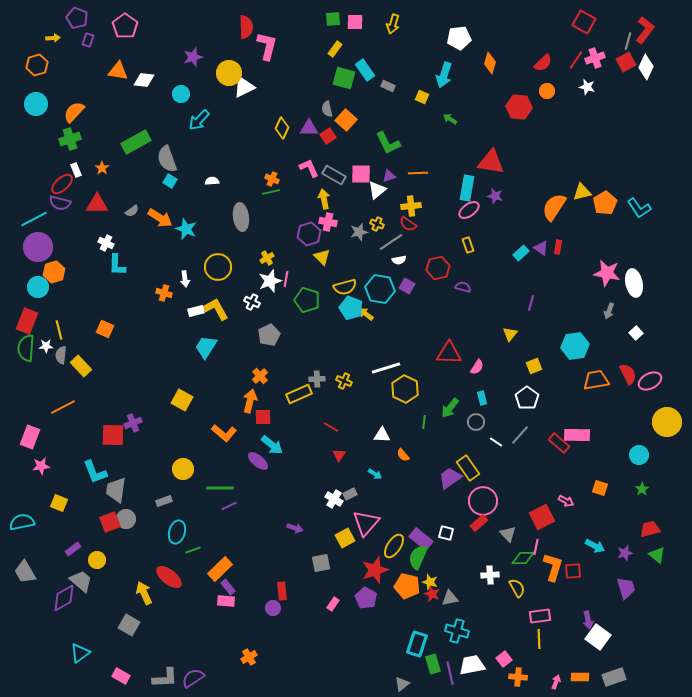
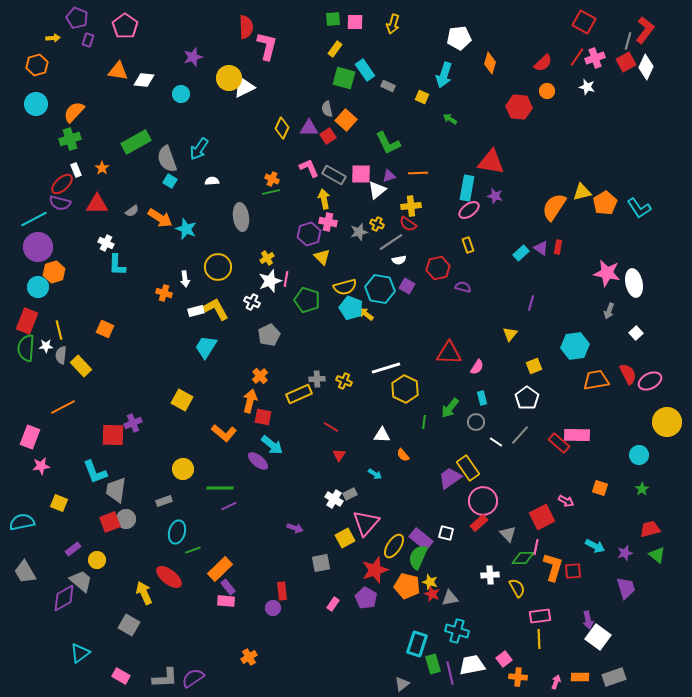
red line at (576, 60): moved 1 px right, 3 px up
yellow circle at (229, 73): moved 5 px down
cyan arrow at (199, 120): moved 29 px down; rotated 10 degrees counterclockwise
red square at (263, 417): rotated 12 degrees clockwise
